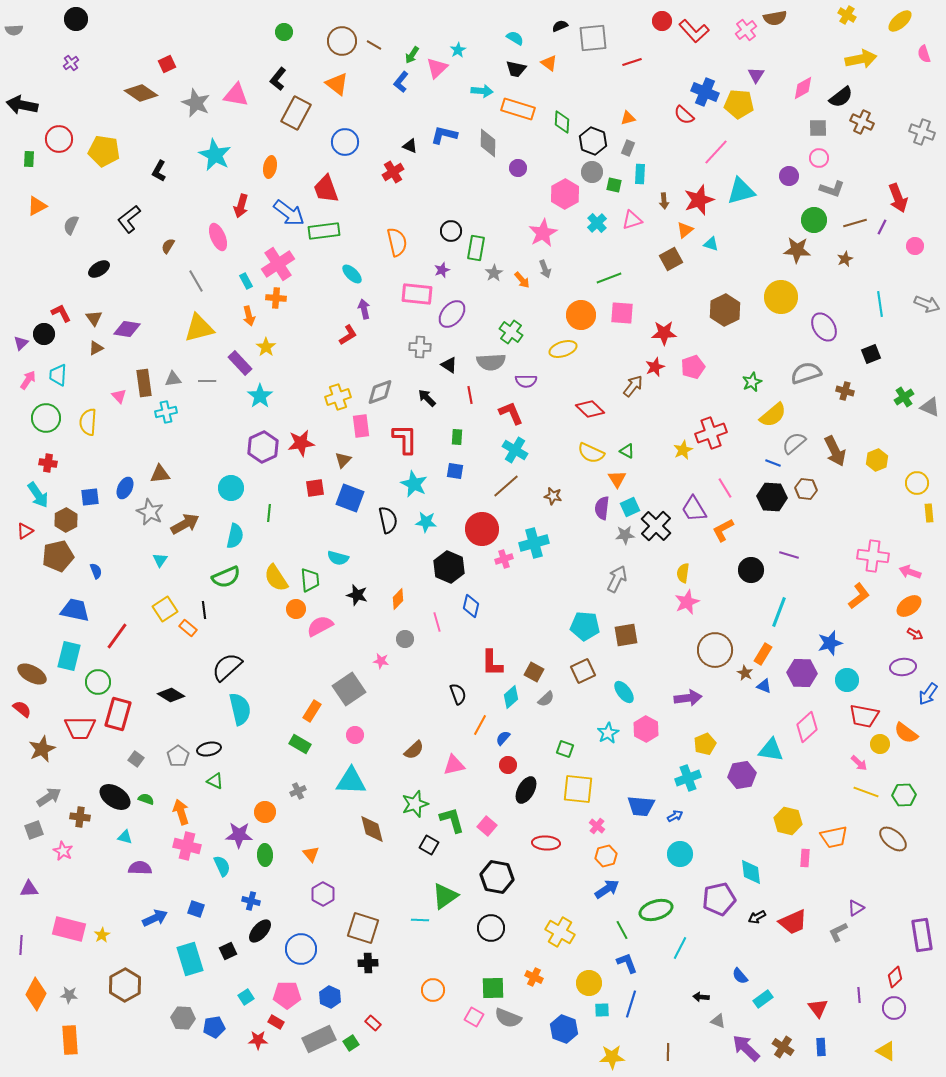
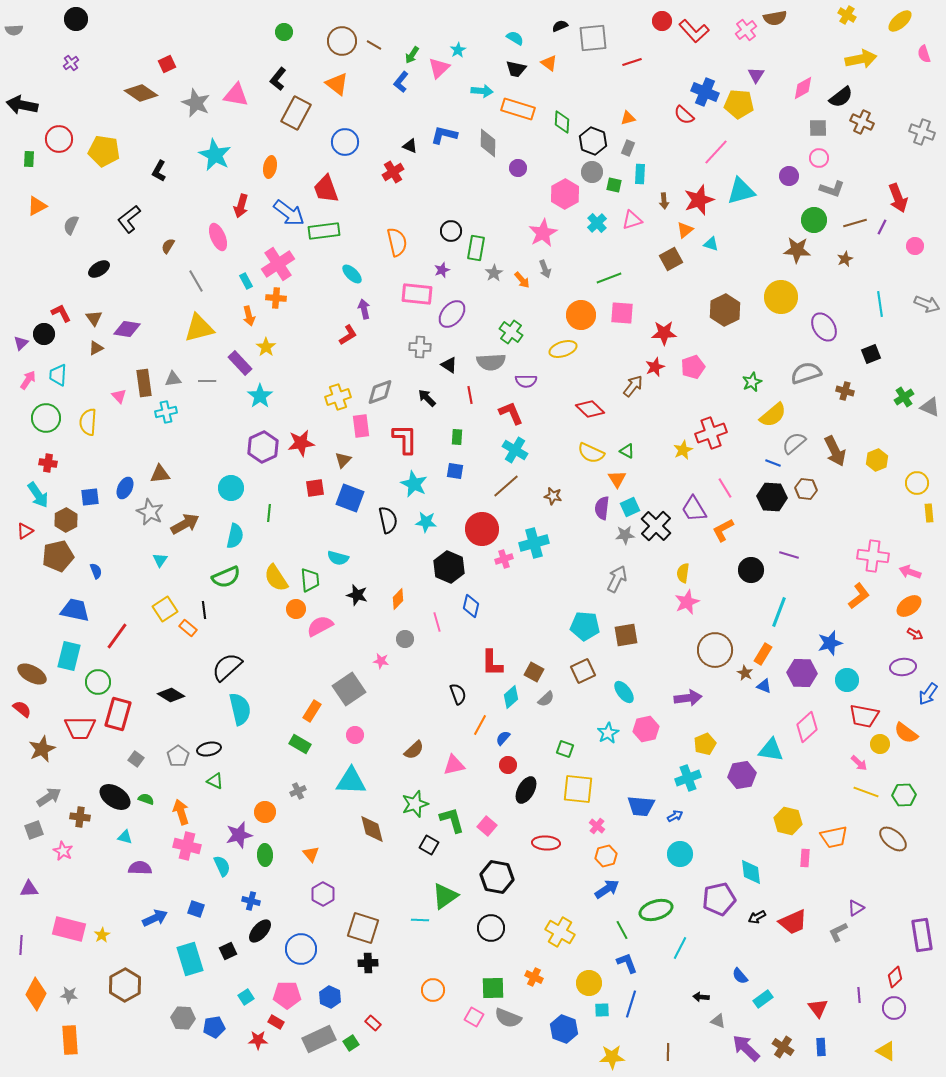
pink triangle at (437, 68): moved 2 px right
pink hexagon at (646, 729): rotated 20 degrees clockwise
purple star at (239, 835): rotated 16 degrees counterclockwise
